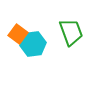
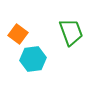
cyan hexagon: moved 15 px down
